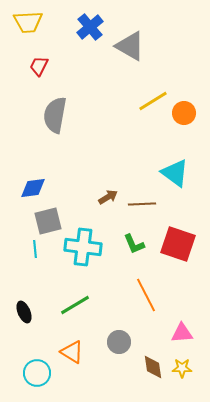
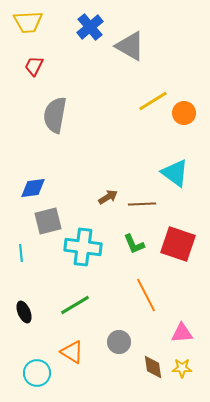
red trapezoid: moved 5 px left
cyan line: moved 14 px left, 4 px down
